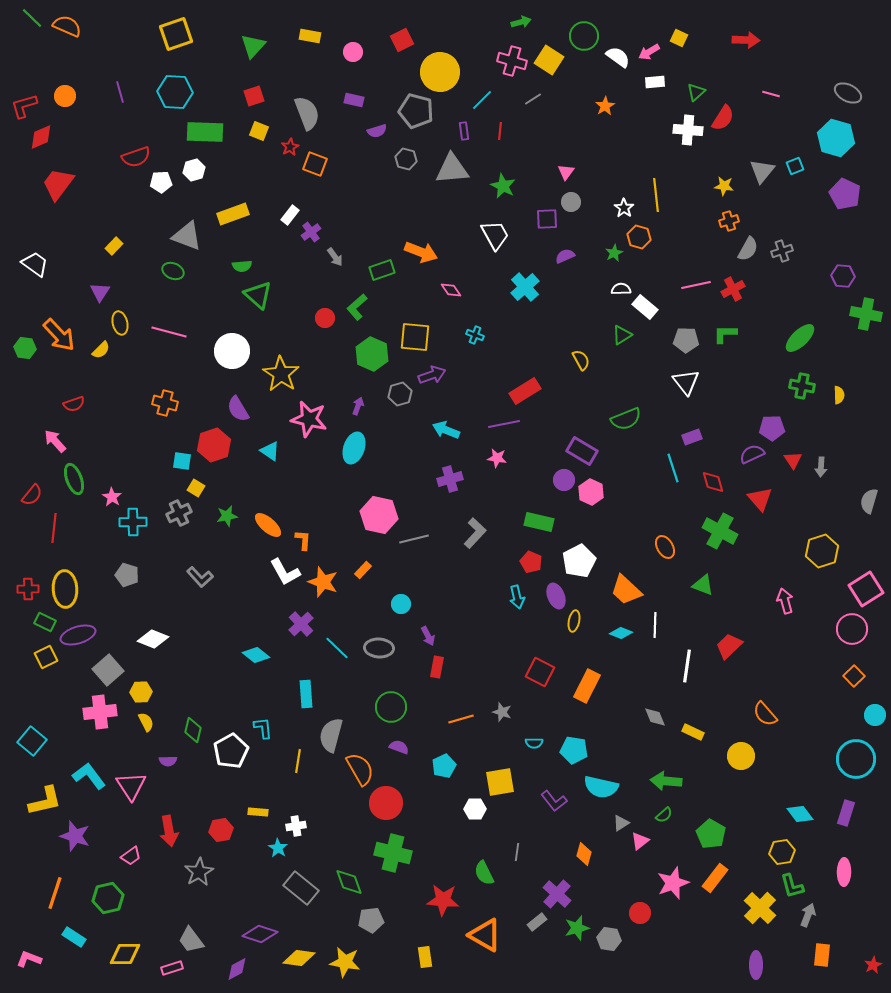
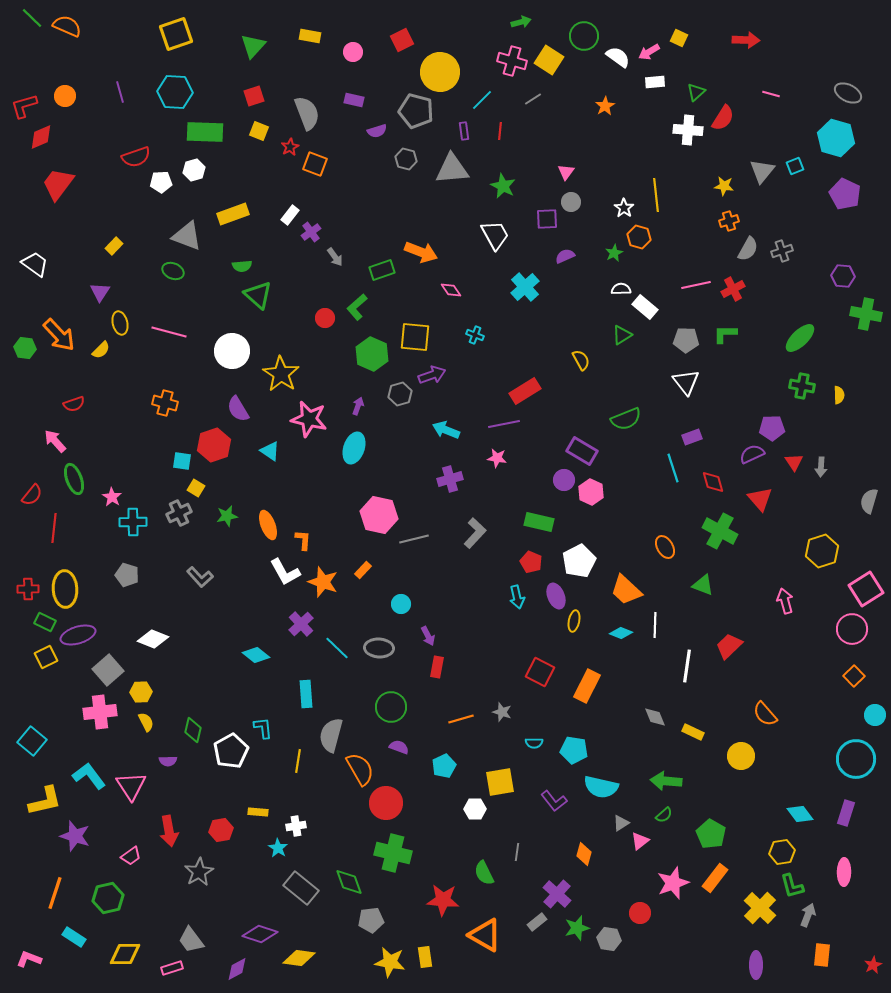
red triangle at (793, 460): moved 1 px right, 2 px down
orange ellipse at (268, 525): rotated 28 degrees clockwise
yellow star at (345, 962): moved 45 px right
